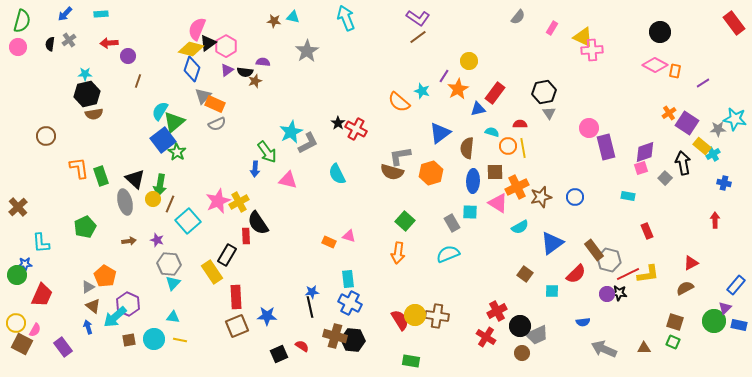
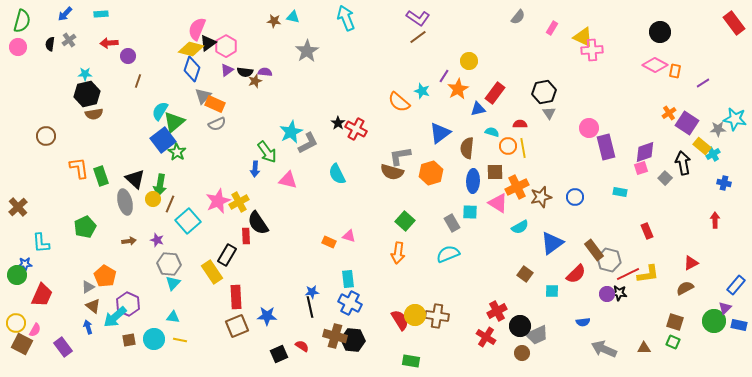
purple semicircle at (263, 62): moved 2 px right, 10 px down
cyan rectangle at (628, 196): moved 8 px left, 4 px up
